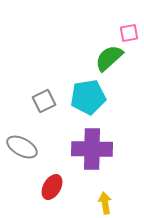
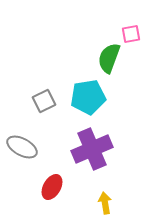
pink square: moved 2 px right, 1 px down
green semicircle: rotated 28 degrees counterclockwise
purple cross: rotated 24 degrees counterclockwise
